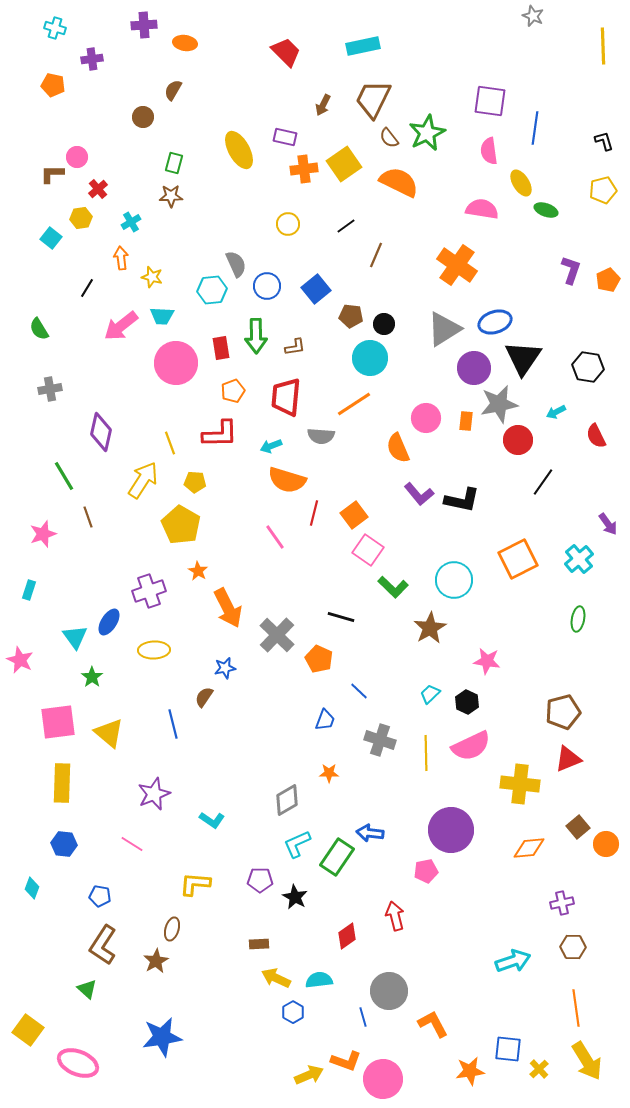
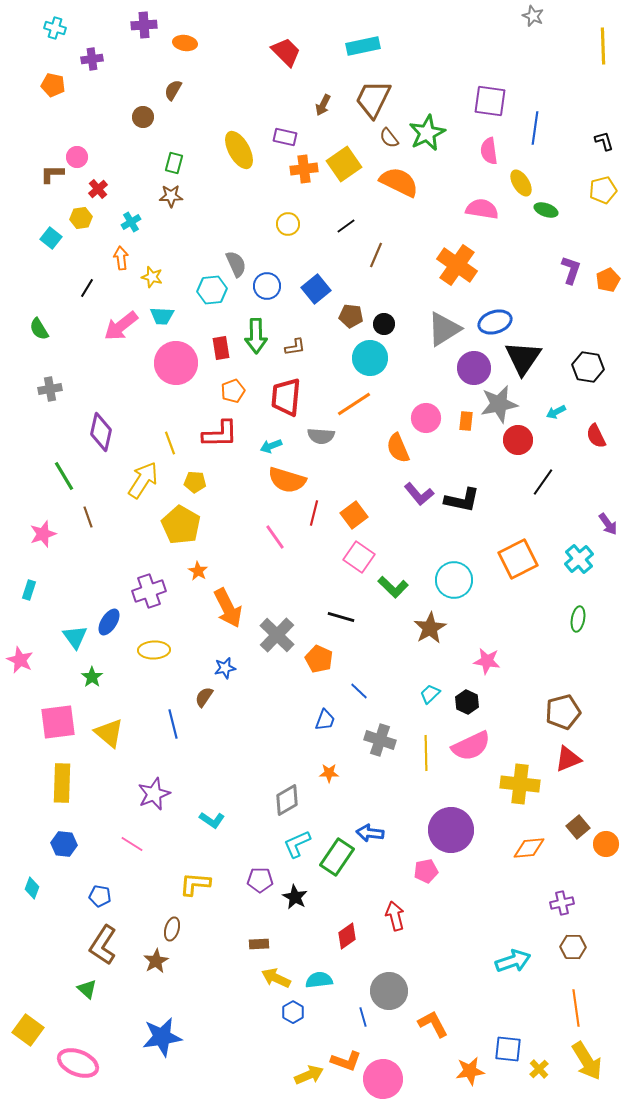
pink square at (368, 550): moved 9 px left, 7 px down
